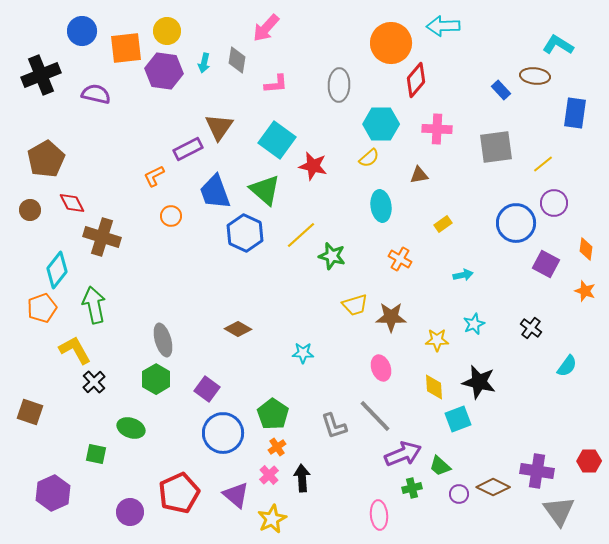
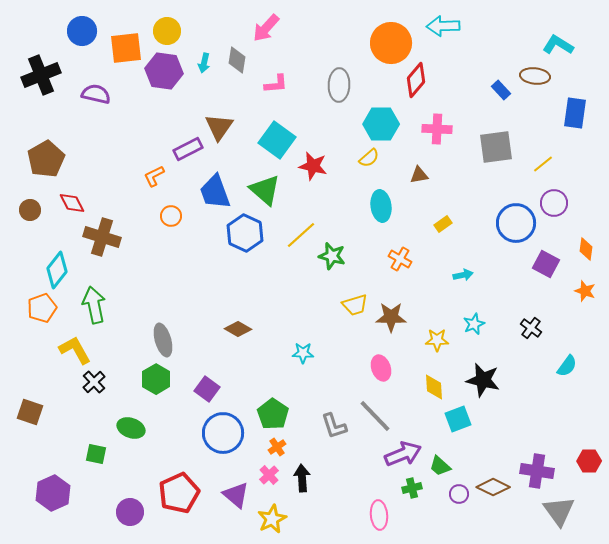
black star at (479, 382): moved 4 px right, 2 px up
